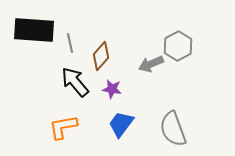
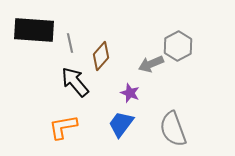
purple star: moved 18 px right, 4 px down; rotated 12 degrees clockwise
